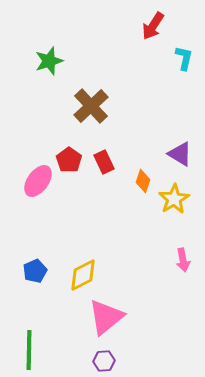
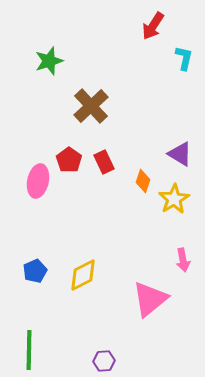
pink ellipse: rotated 24 degrees counterclockwise
pink triangle: moved 44 px right, 18 px up
